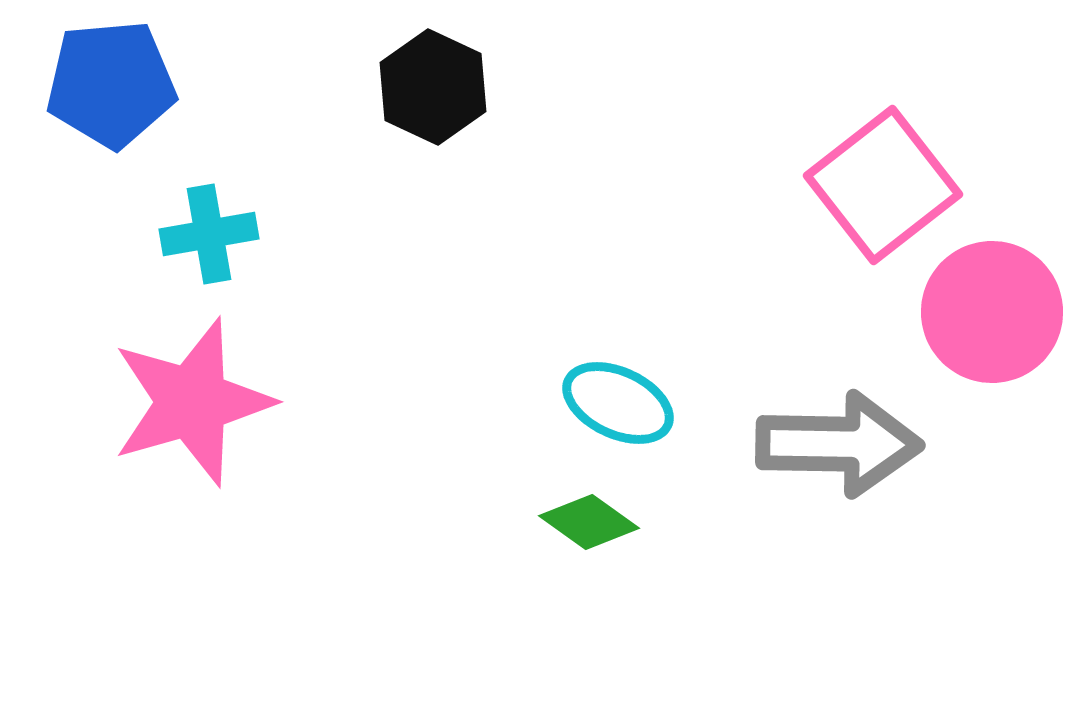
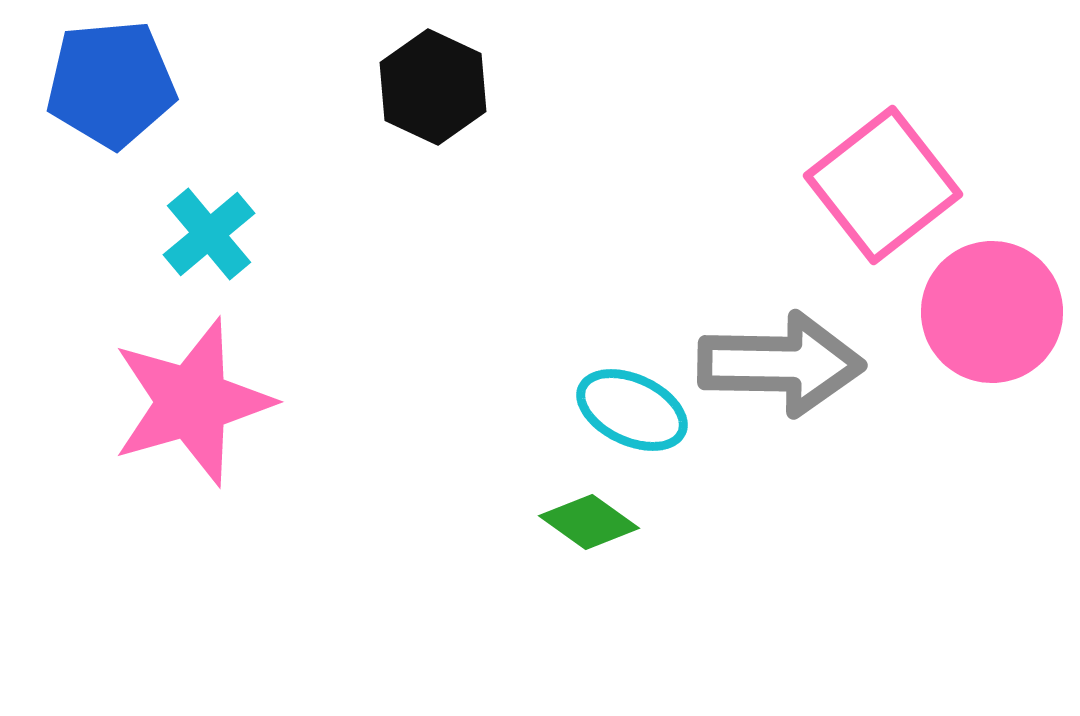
cyan cross: rotated 30 degrees counterclockwise
cyan ellipse: moved 14 px right, 7 px down
gray arrow: moved 58 px left, 80 px up
